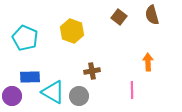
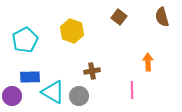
brown semicircle: moved 10 px right, 2 px down
cyan pentagon: moved 2 px down; rotated 20 degrees clockwise
